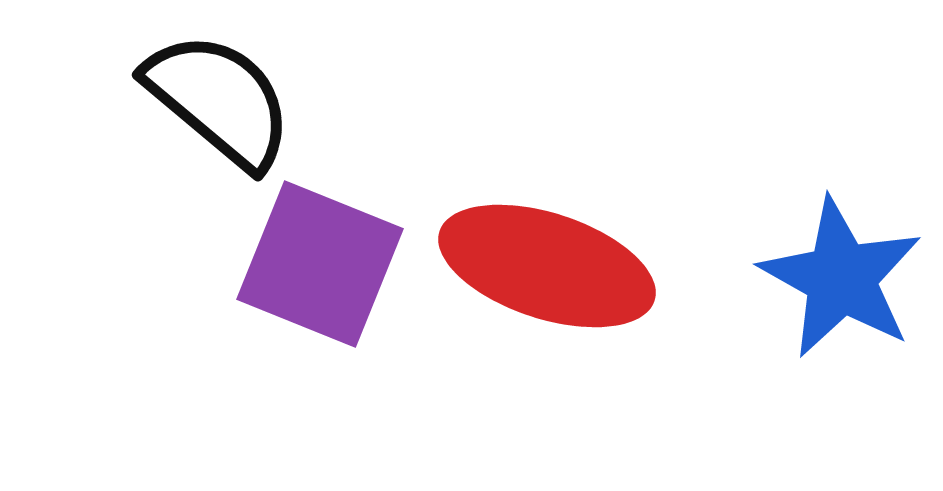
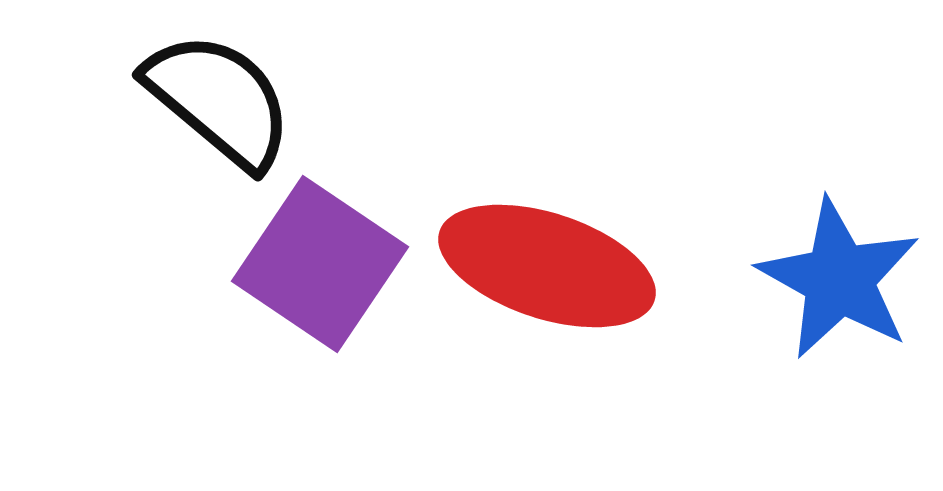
purple square: rotated 12 degrees clockwise
blue star: moved 2 px left, 1 px down
